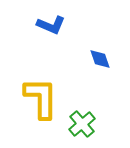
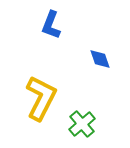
blue L-shape: rotated 88 degrees clockwise
yellow L-shape: rotated 27 degrees clockwise
